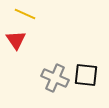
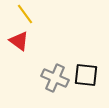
yellow line: rotated 30 degrees clockwise
red triangle: moved 3 px right, 1 px down; rotated 20 degrees counterclockwise
